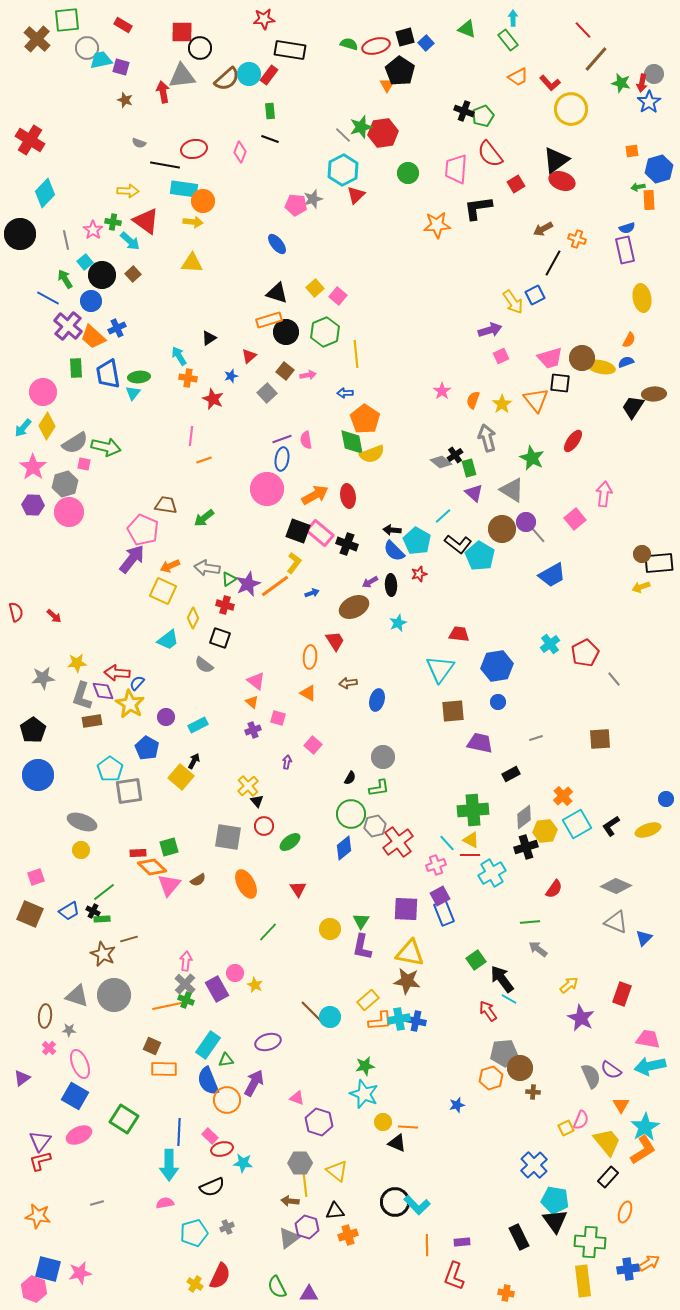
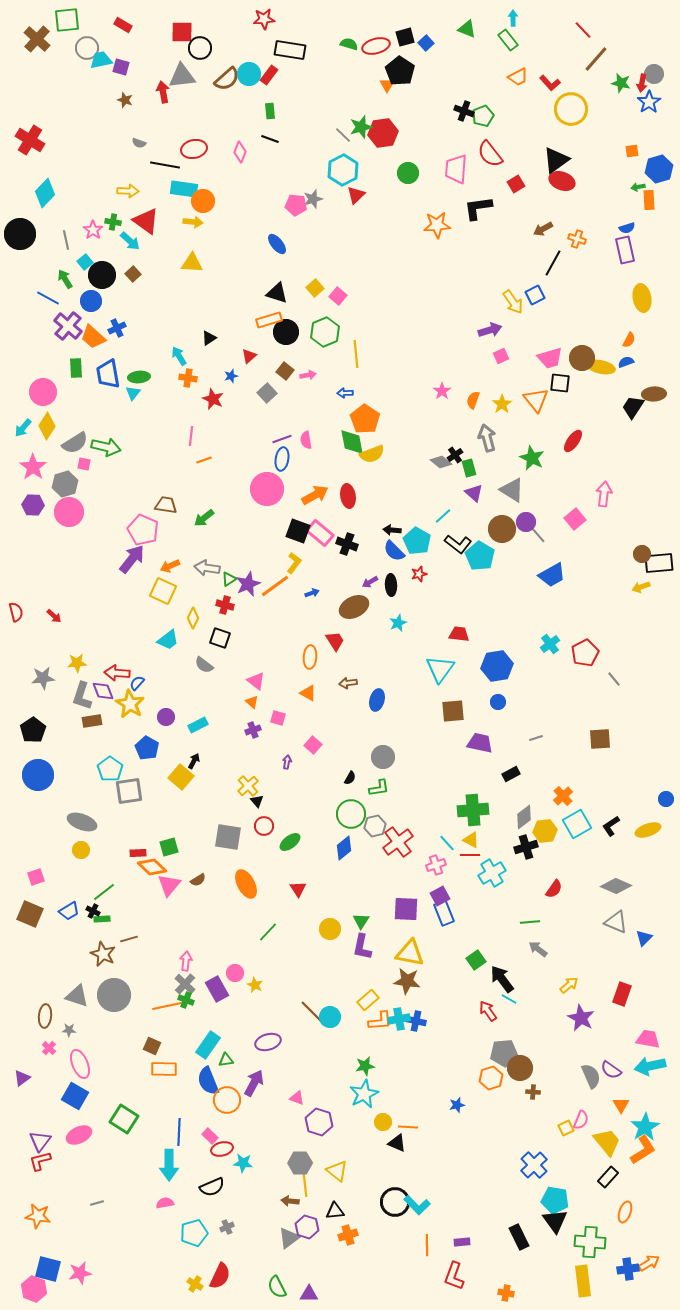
cyan star at (364, 1094): rotated 24 degrees clockwise
